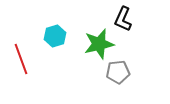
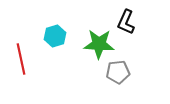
black L-shape: moved 3 px right, 3 px down
green star: rotated 16 degrees clockwise
red line: rotated 8 degrees clockwise
